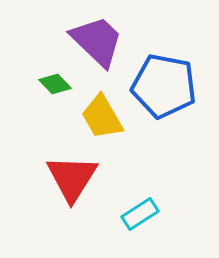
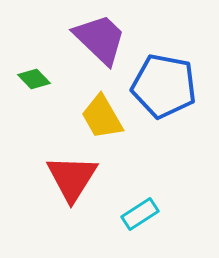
purple trapezoid: moved 3 px right, 2 px up
green diamond: moved 21 px left, 5 px up
